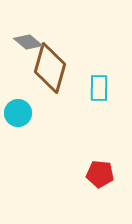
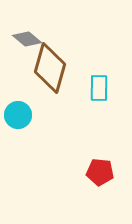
gray diamond: moved 1 px left, 3 px up
cyan circle: moved 2 px down
red pentagon: moved 2 px up
